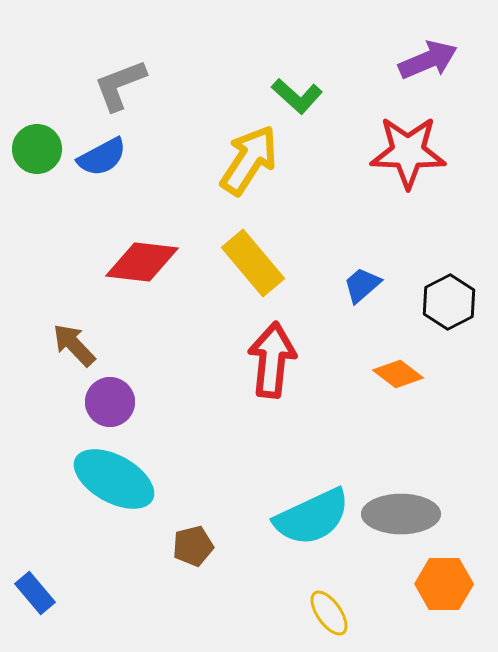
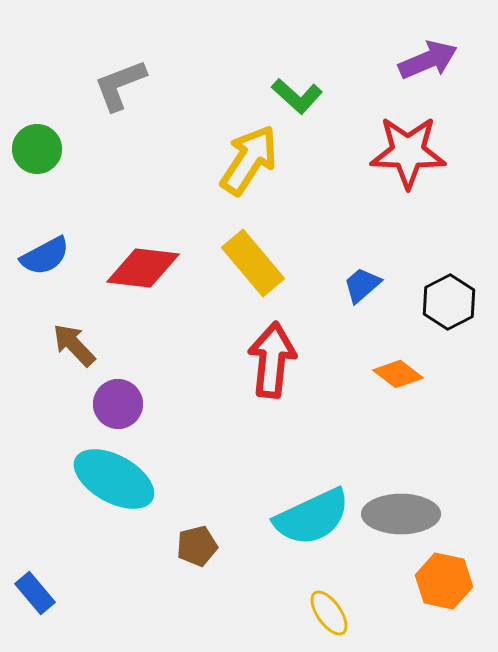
blue semicircle: moved 57 px left, 99 px down
red diamond: moved 1 px right, 6 px down
purple circle: moved 8 px right, 2 px down
brown pentagon: moved 4 px right
orange hexagon: moved 3 px up; rotated 12 degrees clockwise
